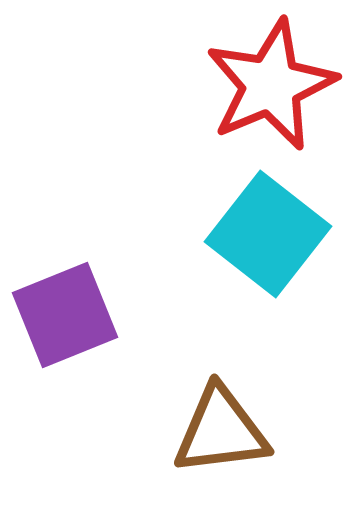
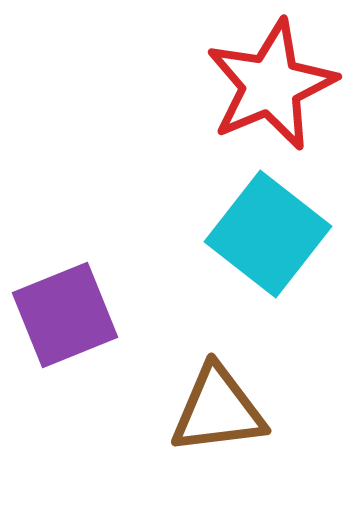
brown triangle: moved 3 px left, 21 px up
